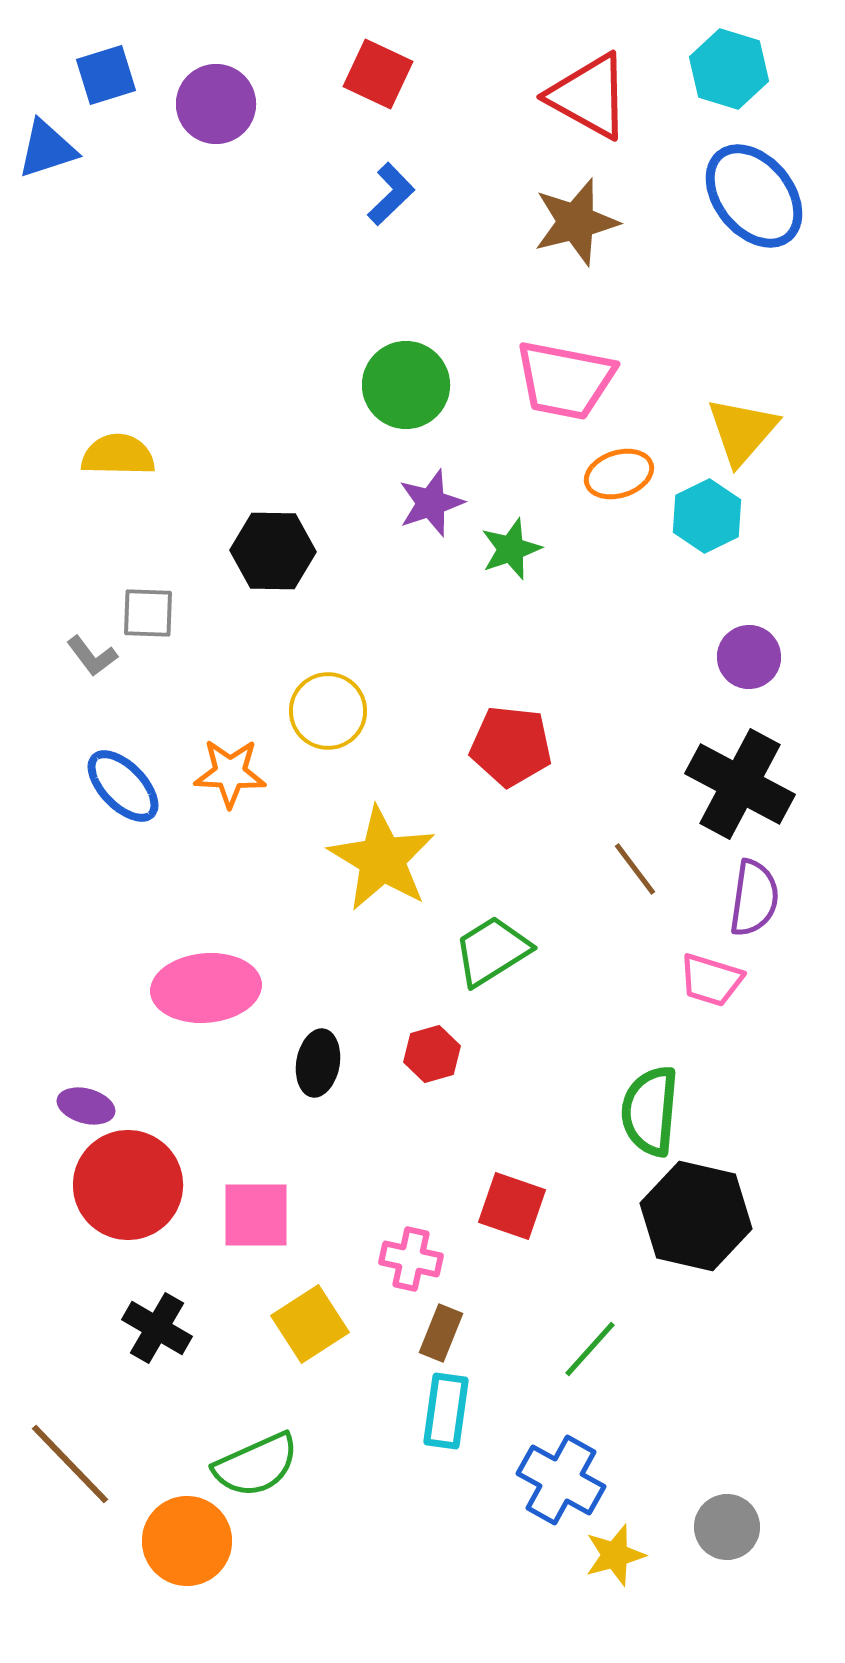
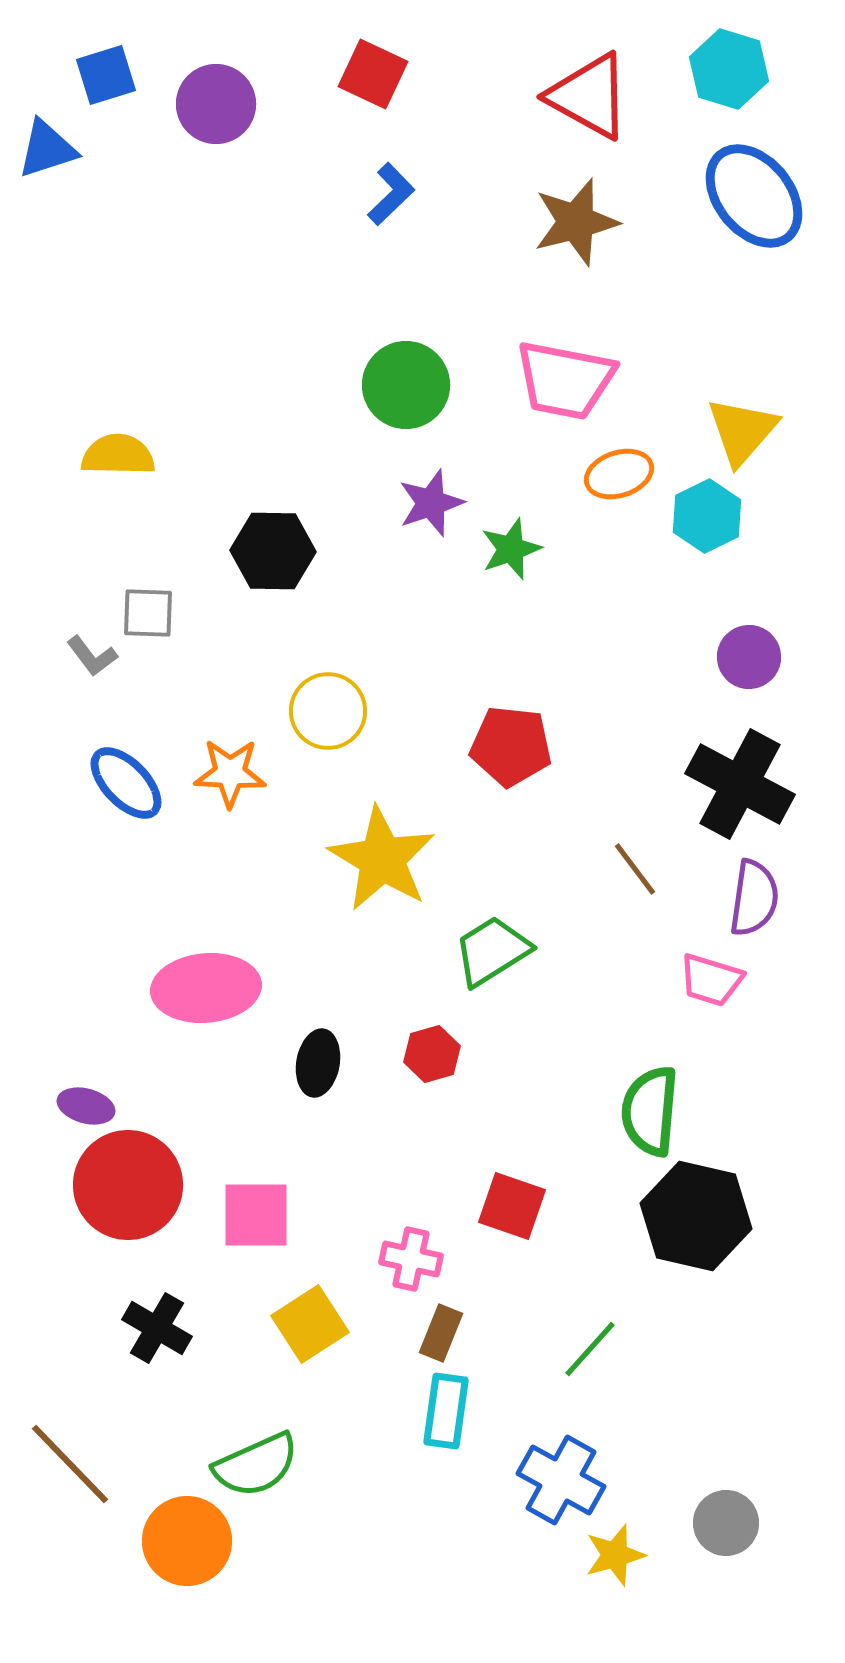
red square at (378, 74): moved 5 px left
blue ellipse at (123, 786): moved 3 px right, 3 px up
gray circle at (727, 1527): moved 1 px left, 4 px up
